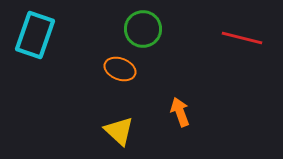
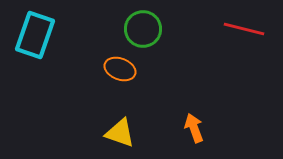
red line: moved 2 px right, 9 px up
orange arrow: moved 14 px right, 16 px down
yellow triangle: moved 1 px right, 2 px down; rotated 24 degrees counterclockwise
